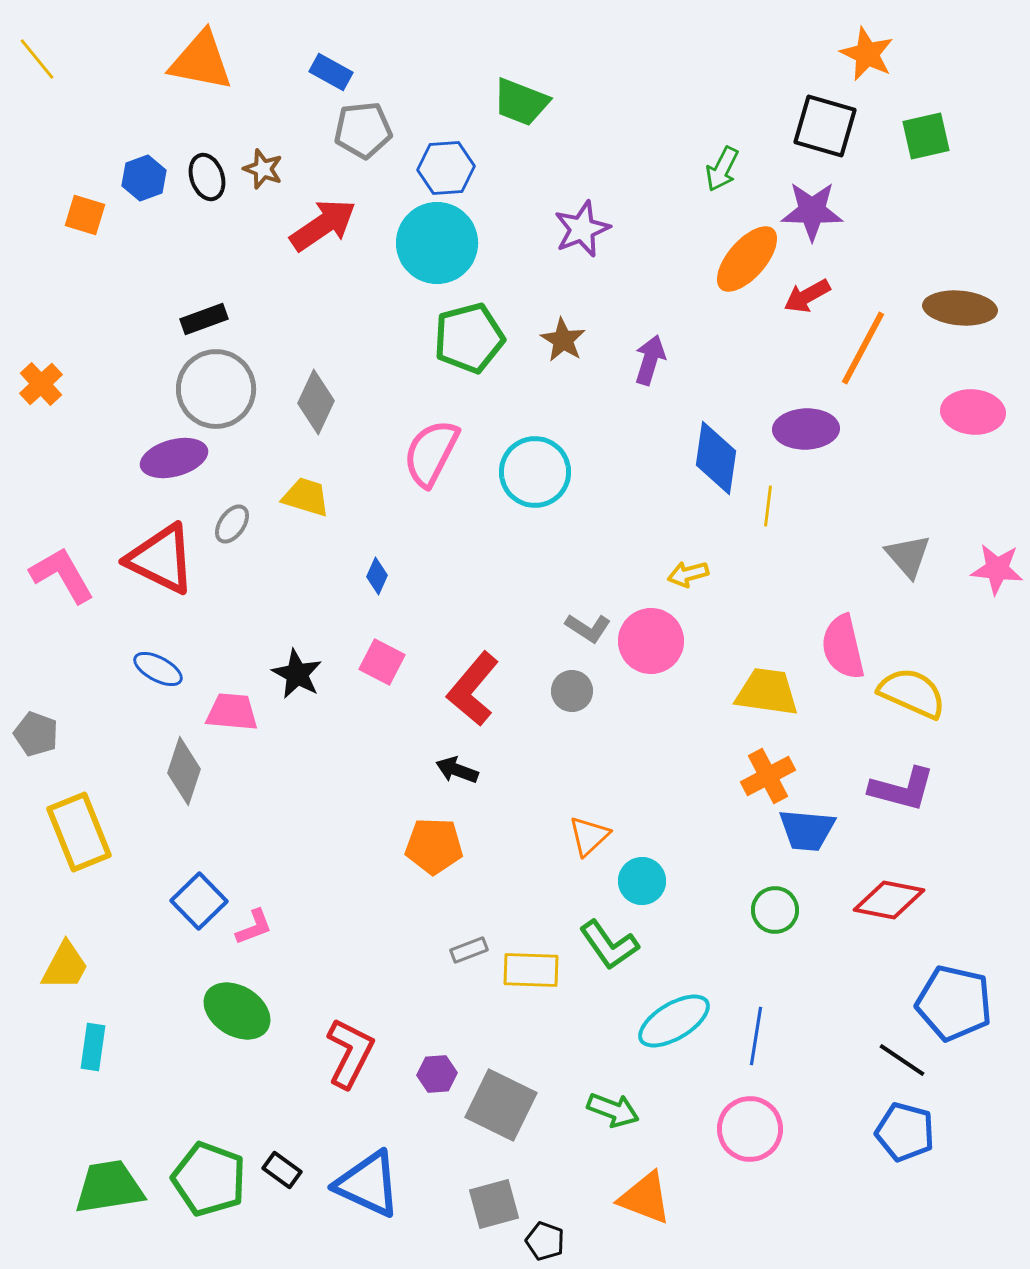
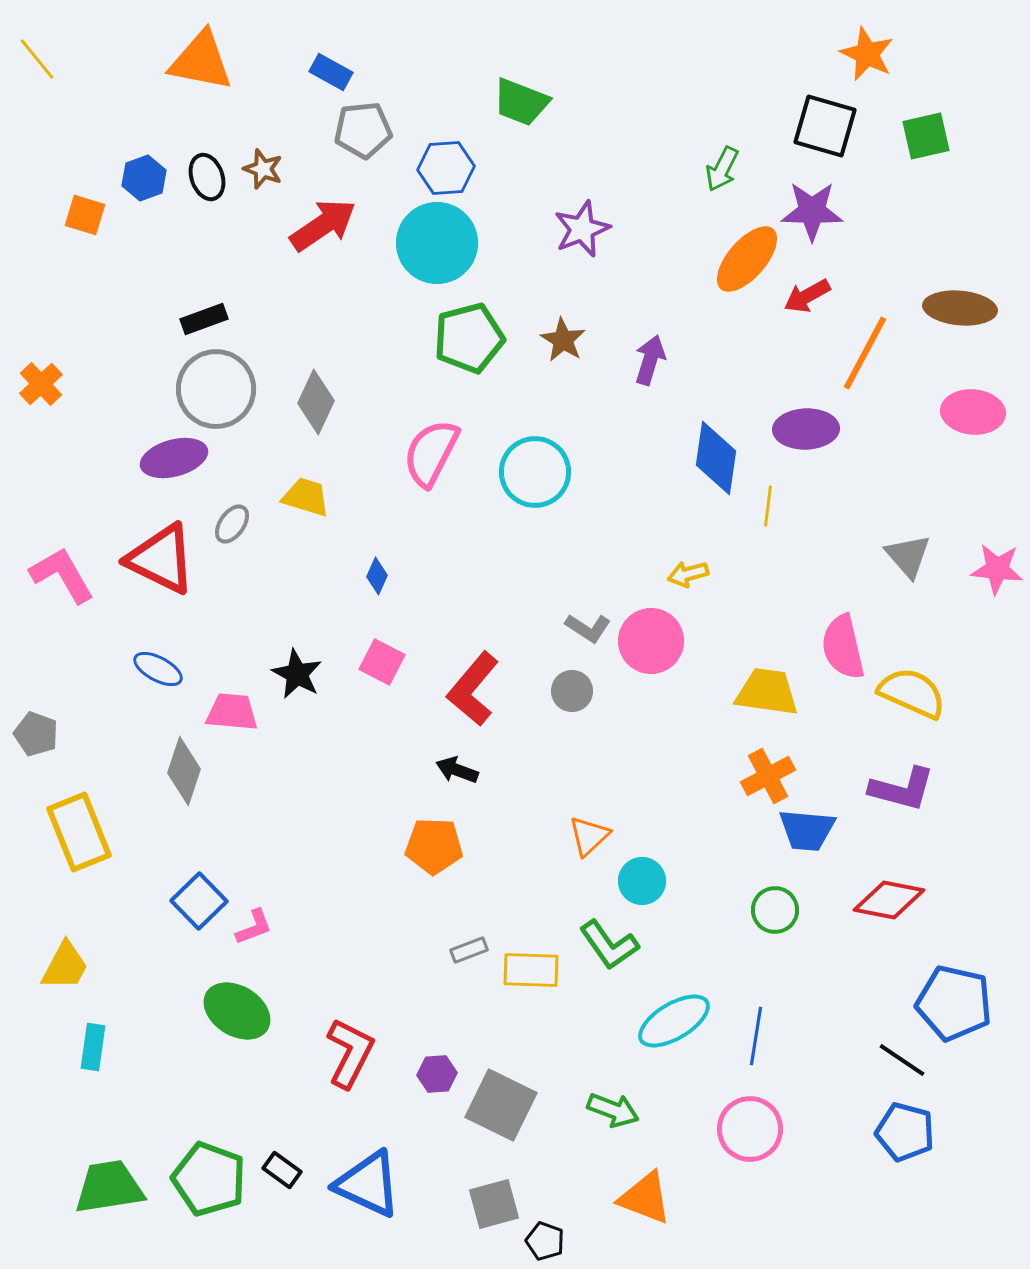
orange line at (863, 348): moved 2 px right, 5 px down
